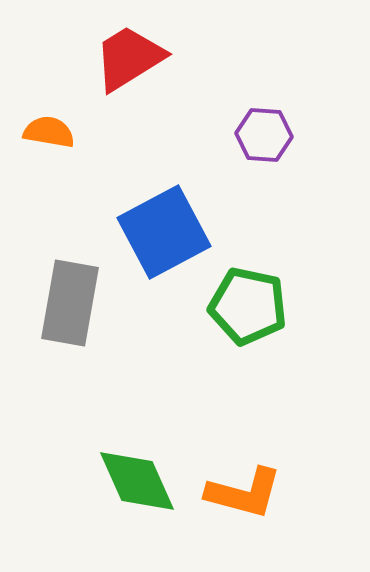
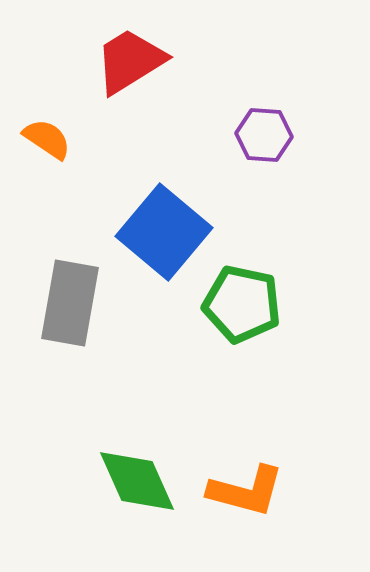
red trapezoid: moved 1 px right, 3 px down
orange semicircle: moved 2 px left, 7 px down; rotated 24 degrees clockwise
blue square: rotated 22 degrees counterclockwise
green pentagon: moved 6 px left, 2 px up
orange L-shape: moved 2 px right, 2 px up
